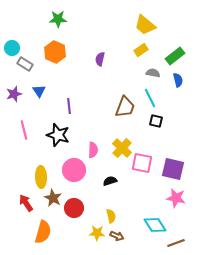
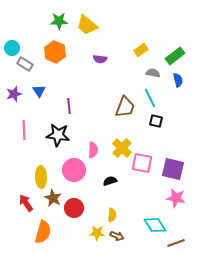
green star: moved 1 px right, 2 px down
yellow trapezoid: moved 58 px left
purple semicircle: rotated 96 degrees counterclockwise
pink line: rotated 12 degrees clockwise
black star: rotated 10 degrees counterclockwise
yellow semicircle: moved 1 px right, 1 px up; rotated 16 degrees clockwise
